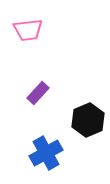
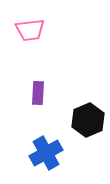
pink trapezoid: moved 2 px right
purple rectangle: rotated 40 degrees counterclockwise
